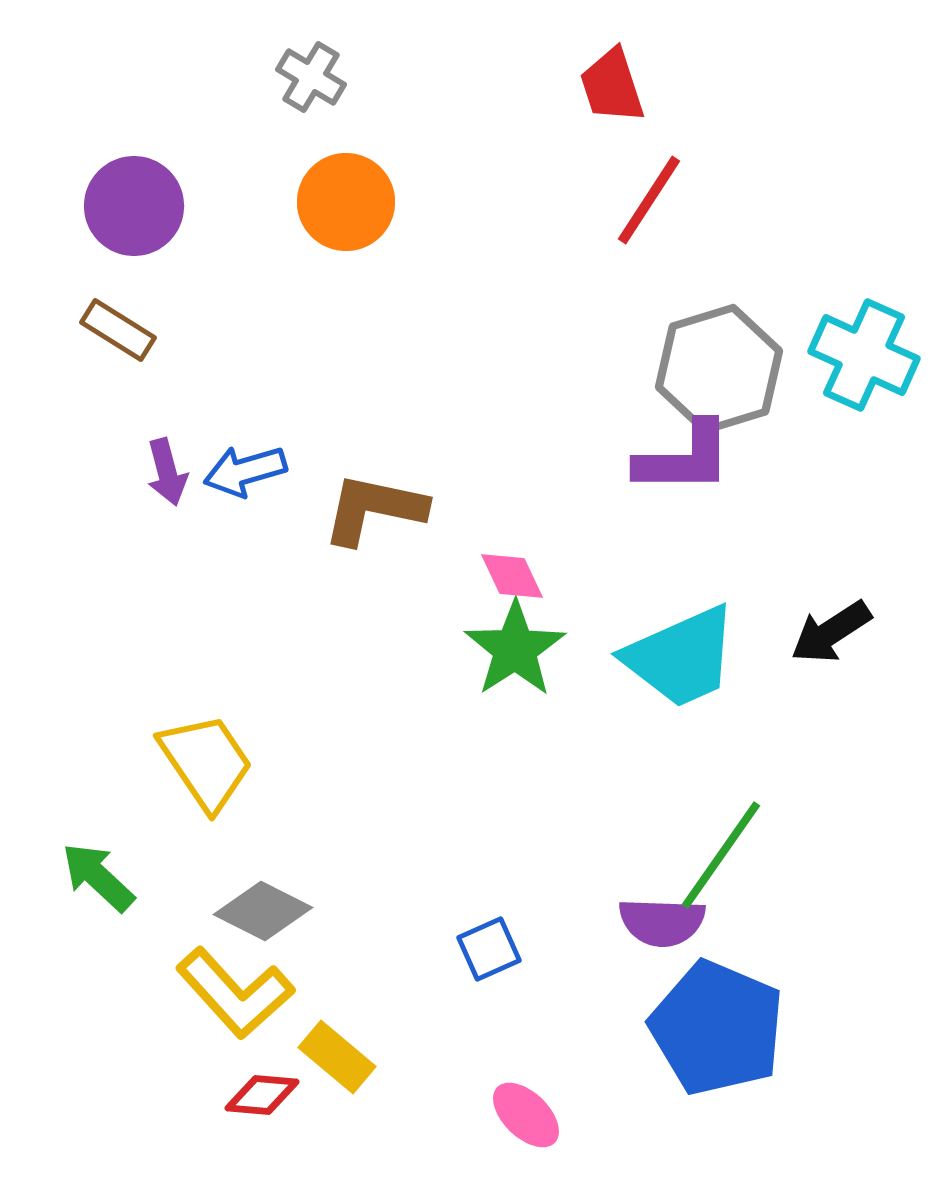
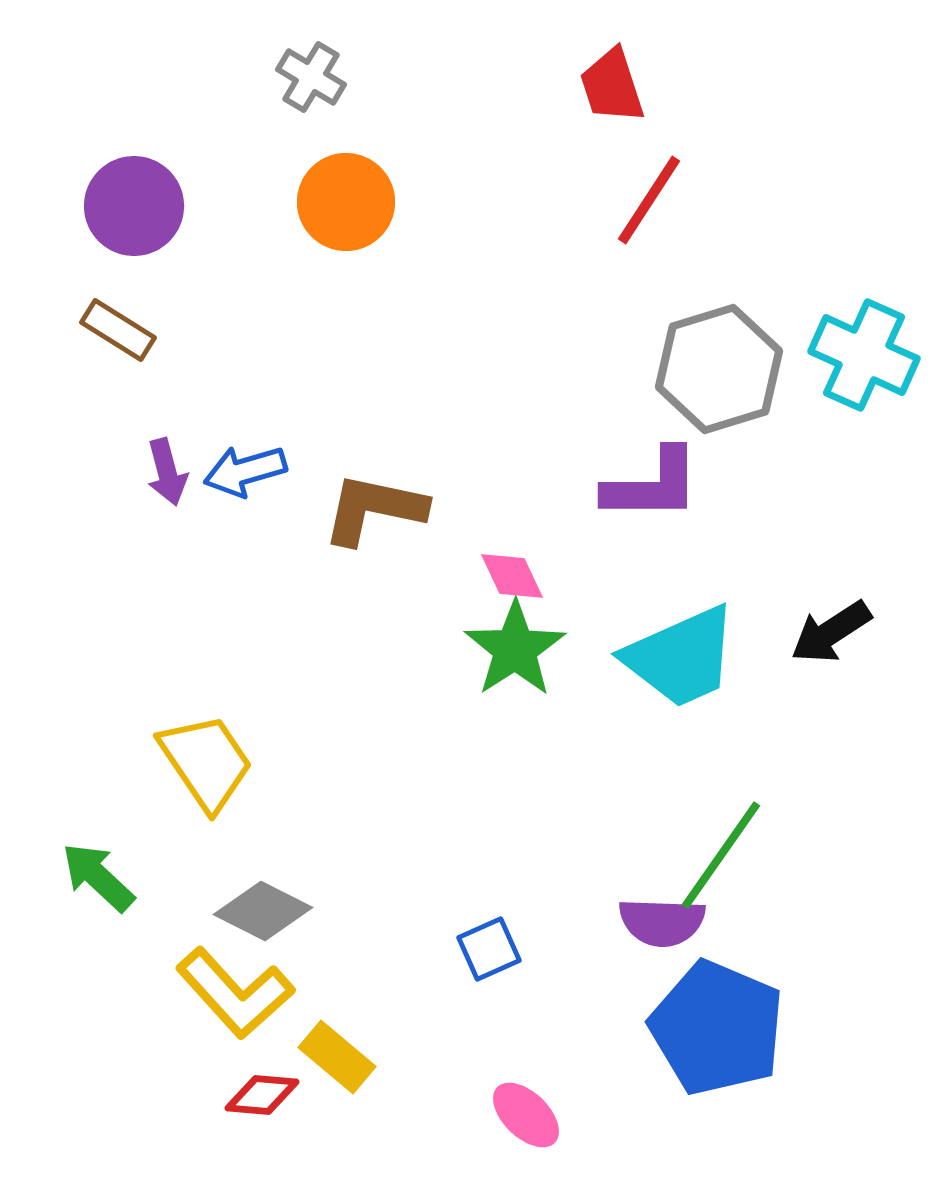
purple L-shape: moved 32 px left, 27 px down
